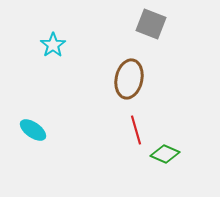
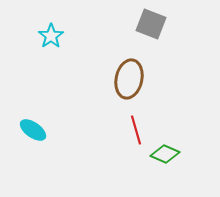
cyan star: moved 2 px left, 9 px up
